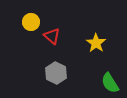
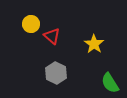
yellow circle: moved 2 px down
yellow star: moved 2 px left, 1 px down
